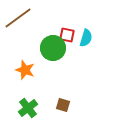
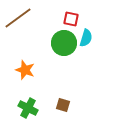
red square: moved 4 px right, 16 px up
green circle: moved 11 px right, 5 px up
green cross: rotated 24 degrees counterclockwise
